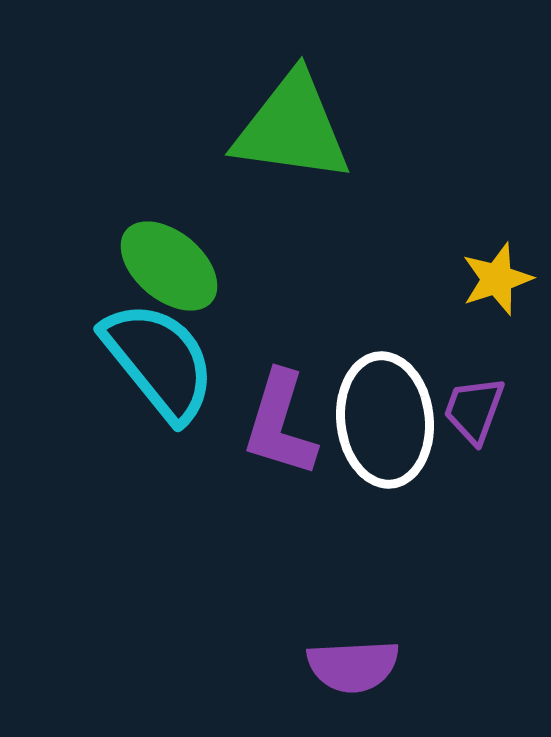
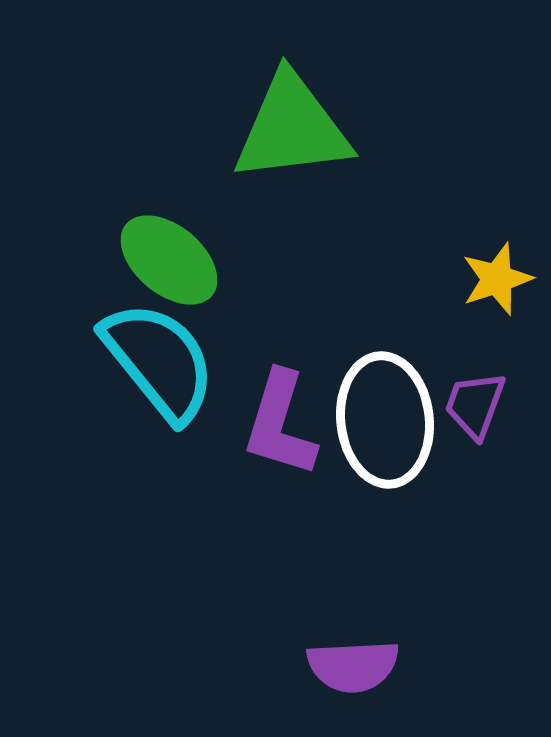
green triangle: rotated 15 degrees counterclockwise
green ellipse: moved 6 px up
purple trapezoid: moved 1 px right, 5 px up
